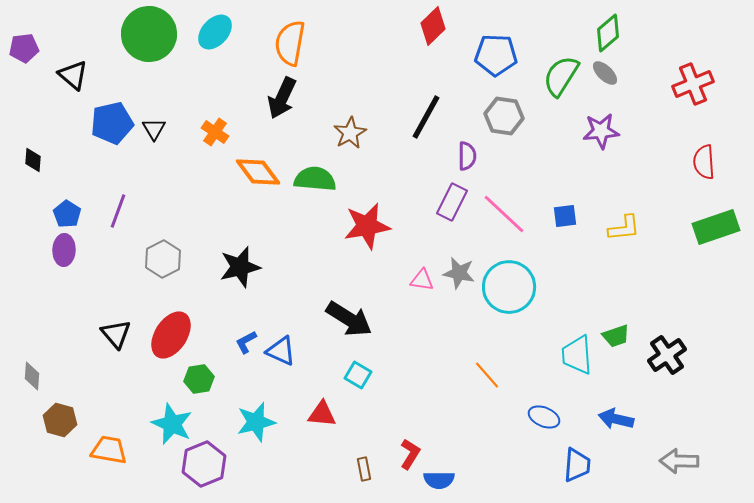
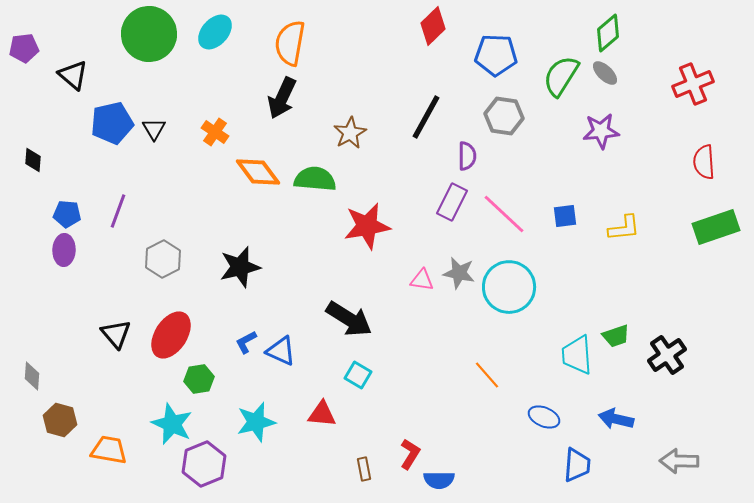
blue pentagon at (67, 214): rotated 28 degrees counterclockwise
